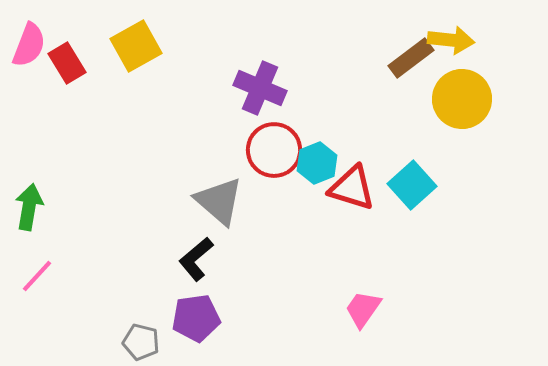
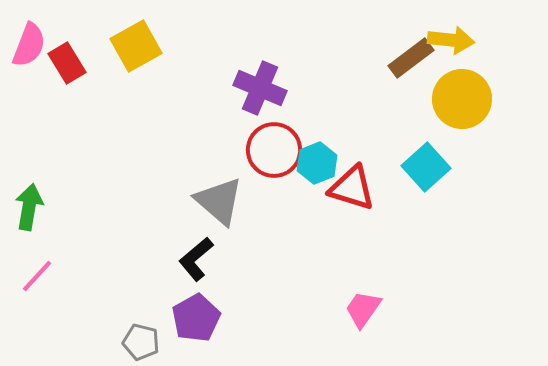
cyan square: moved 14 px right, 18 px up
purple pentagon: rotated 21 degrees counterclockwise
